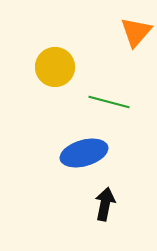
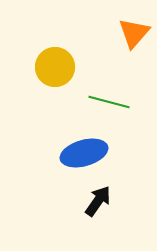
orange triangle: moved 2 px left, 1 px down
black arrow: moved 7 px left, 3 px up; rotated 24 degrees clockwise
